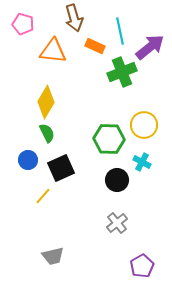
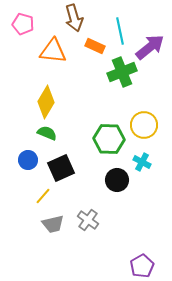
green semicircle: rotated 42 degrees counterclockwise
gray cross: moved 29 px left, 3 px up; rotated 15 degrees counterclockwise
gray trapezoid: moved 32 px up
